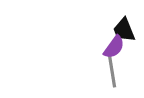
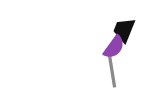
black trapezoid: rotated 44 degrees clockwise
